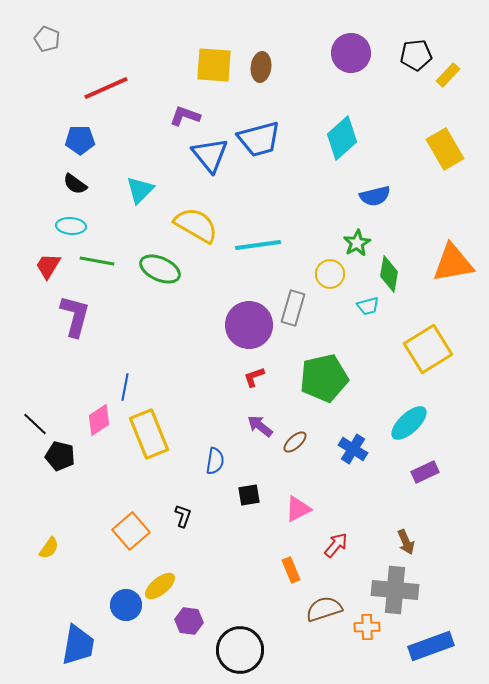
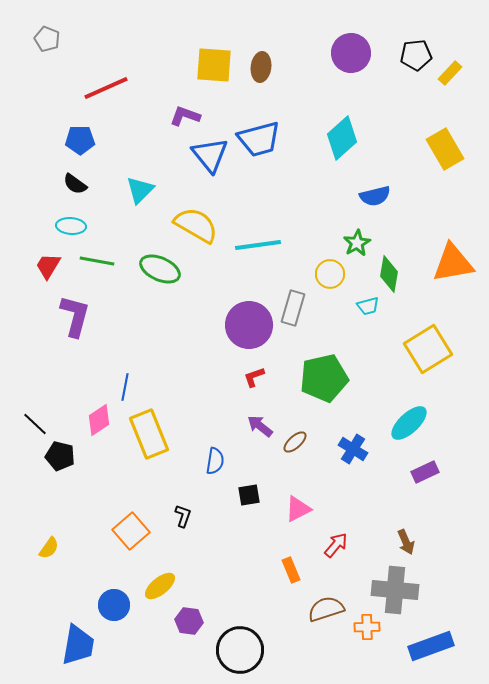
yellow rectangle at (448, 75): moved 2 px right, 2 px up
blue circle at (126, 605): moved 12 px left
brown semicircle at (324, 609): moved 2 px right
